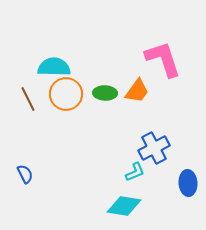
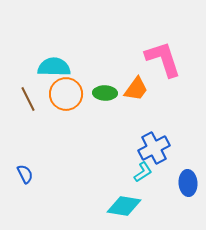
orange trapezoid: moved 1 px left, 2 px up
cyan L-shape: moved 8 px right; rotated 10 degrees counterclockwise
